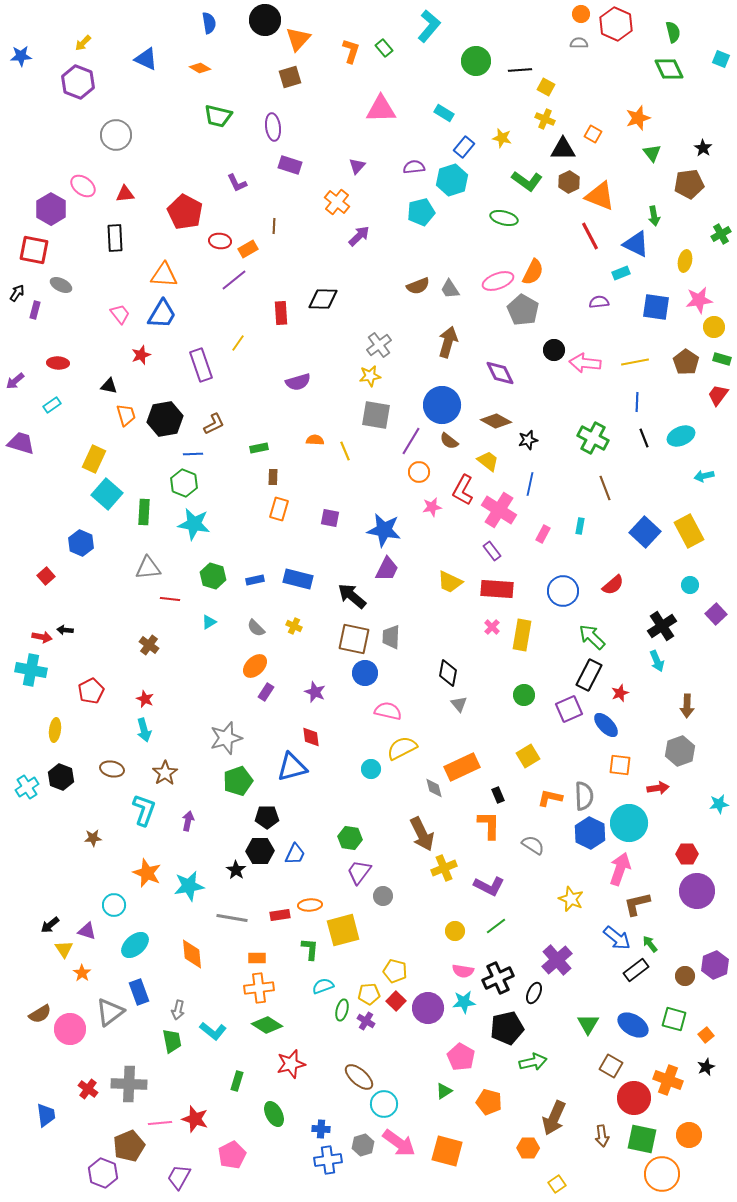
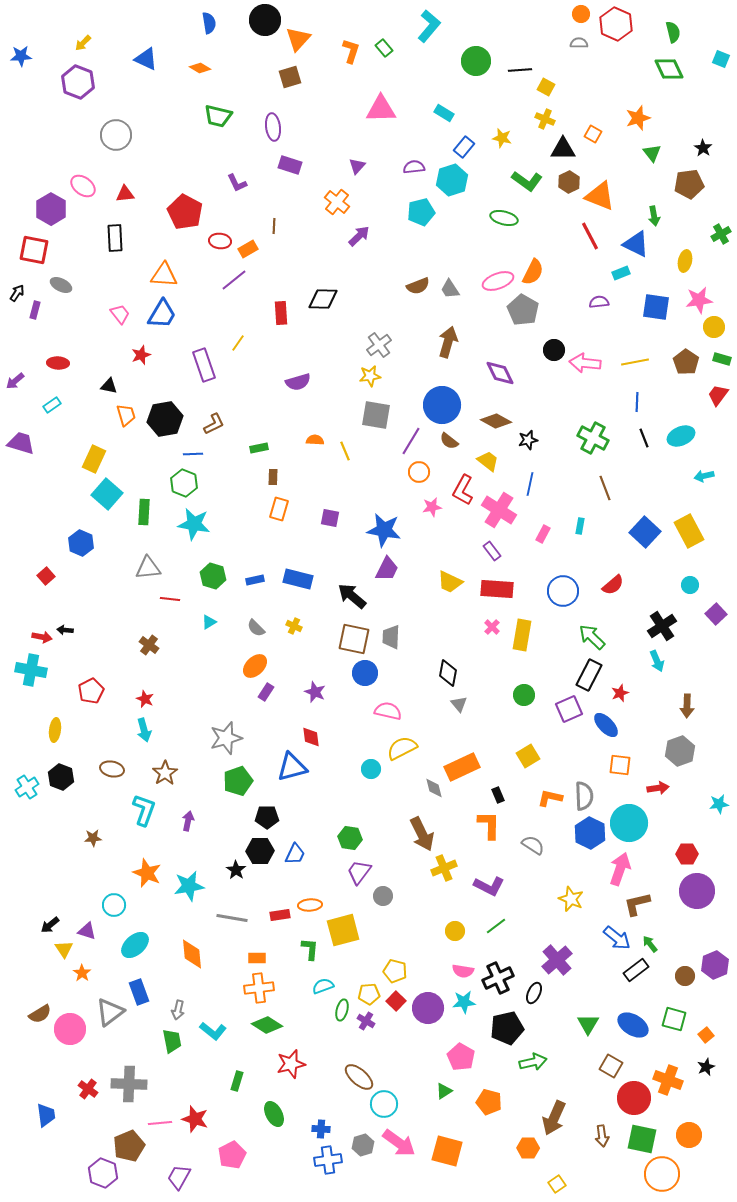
purple rectangle at (201, 365): moved 3 px right
